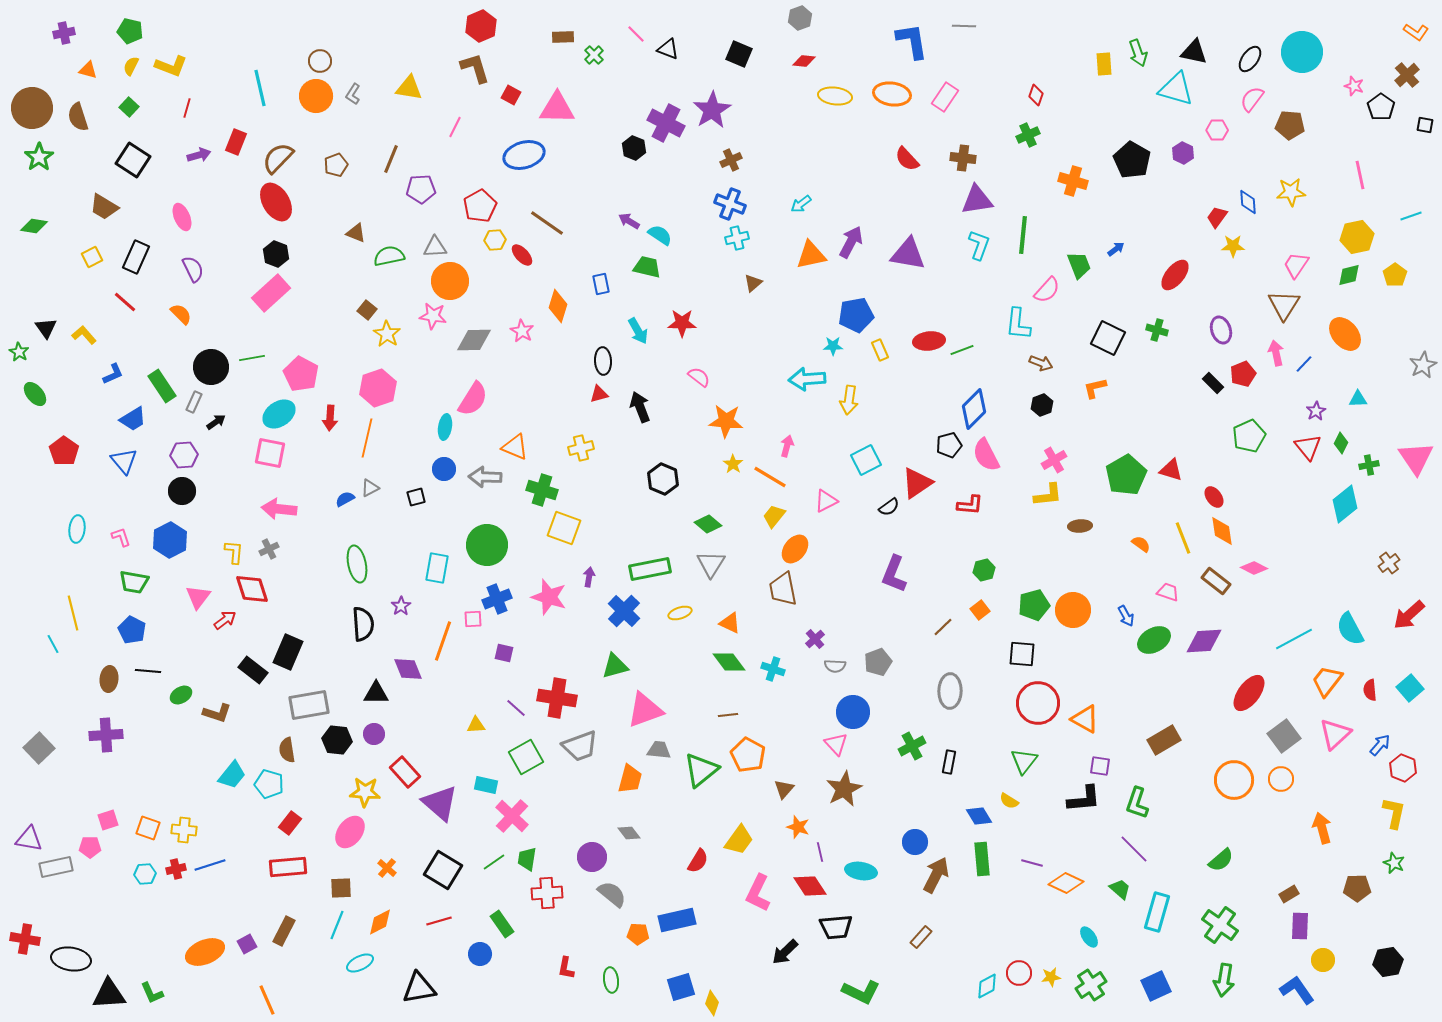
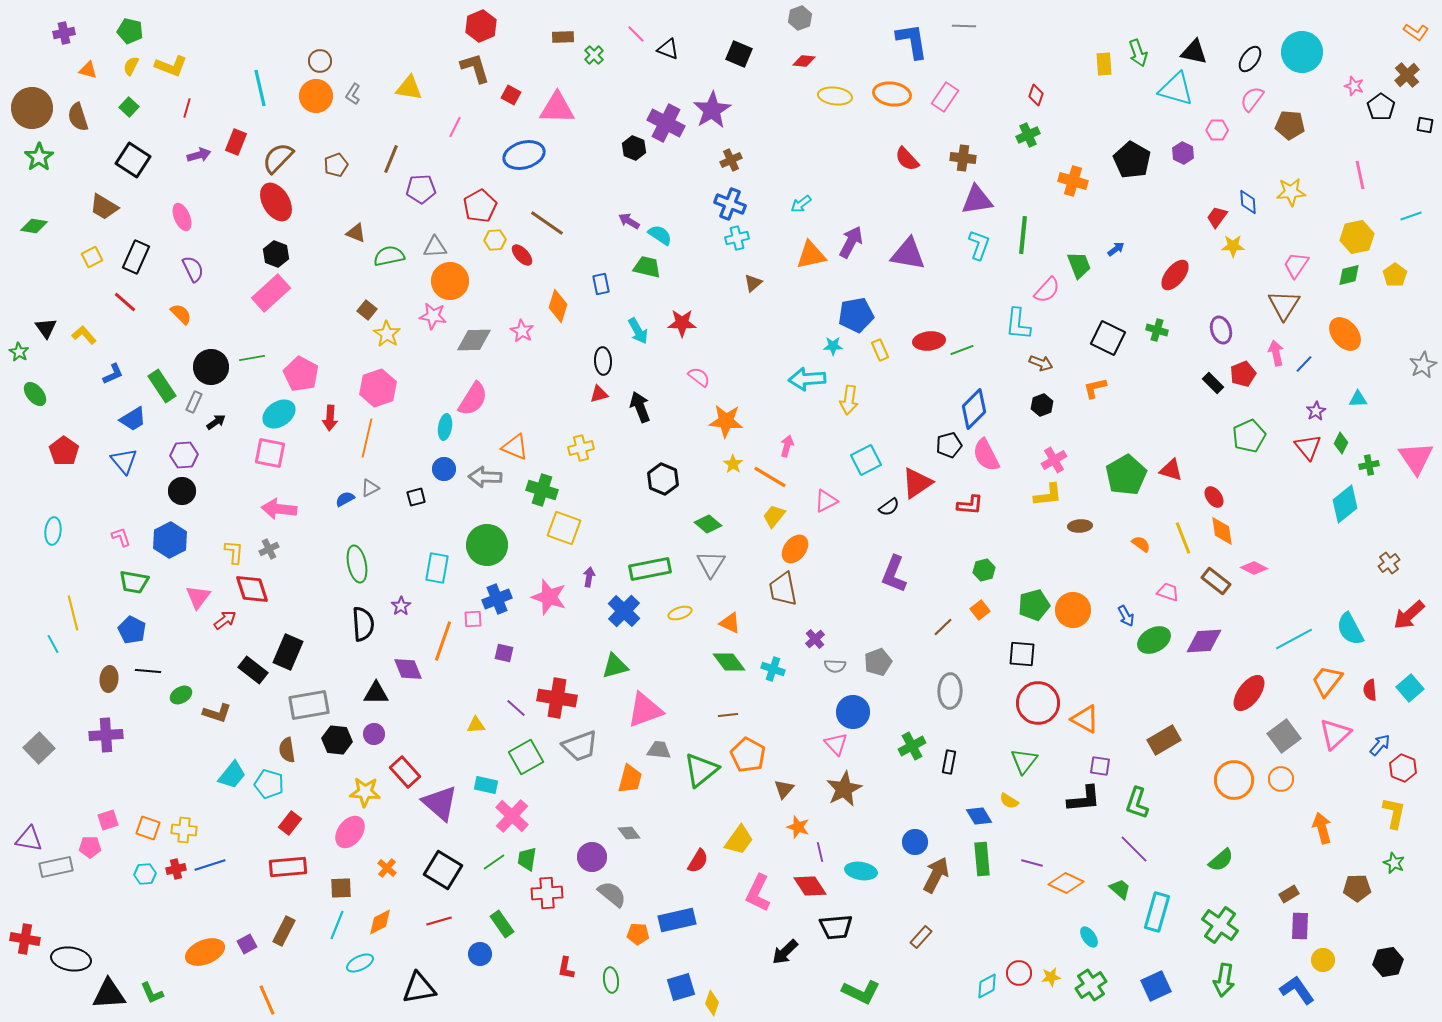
cyan ellipse at (77, 529): moved 24 px left, 2 px down
